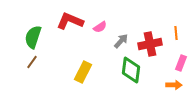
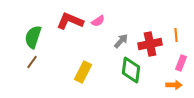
pink semicircle: moved 2 px left, 6 px up
orange line: moved 2 px down
